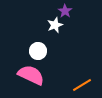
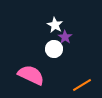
purple star: moved 26 px down
white star: rotated 21 degrees counterclockwise
white circle: moved 16 px right, 2 px up
